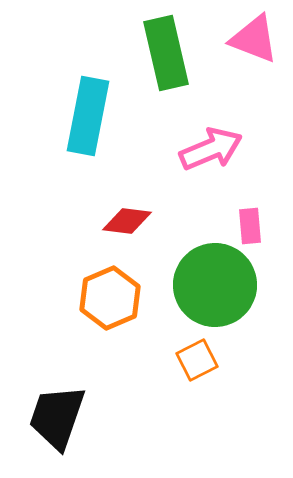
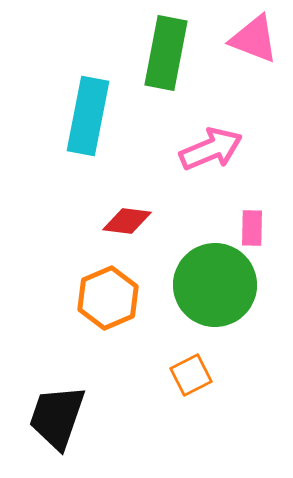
green rectangle: rotated 24 degrees clockwise
pink rectangle: moved 2 px right, 2 px down; rotated 6 degrees clockwise
orange hexagon: moved 2 px left
orange square: moved 6 px left, 15 px down
